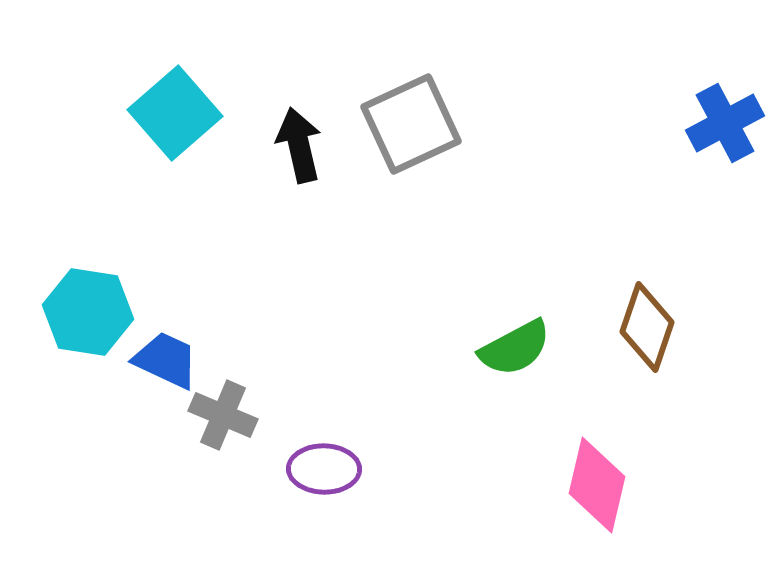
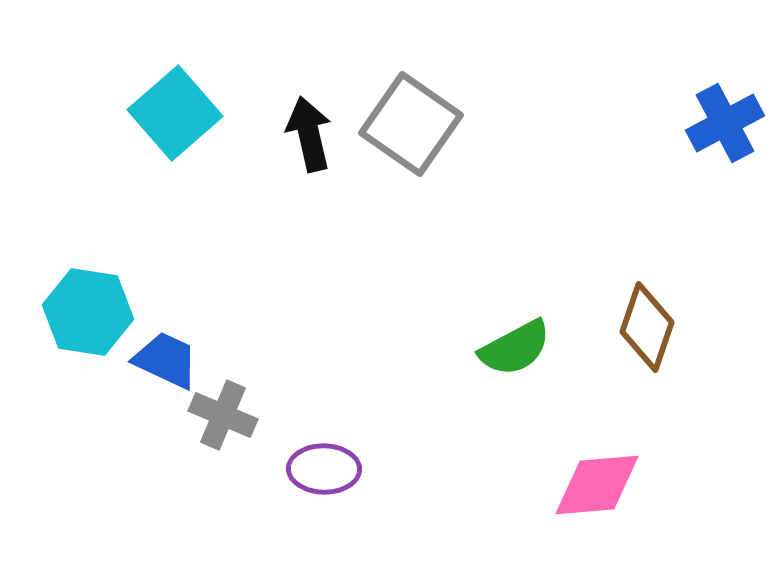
gray square: rotated 30 degrees counterclockwise
black arrow: moved 10 px right, 11 px up
pink diamond: rotated 72 degrees clockwise
